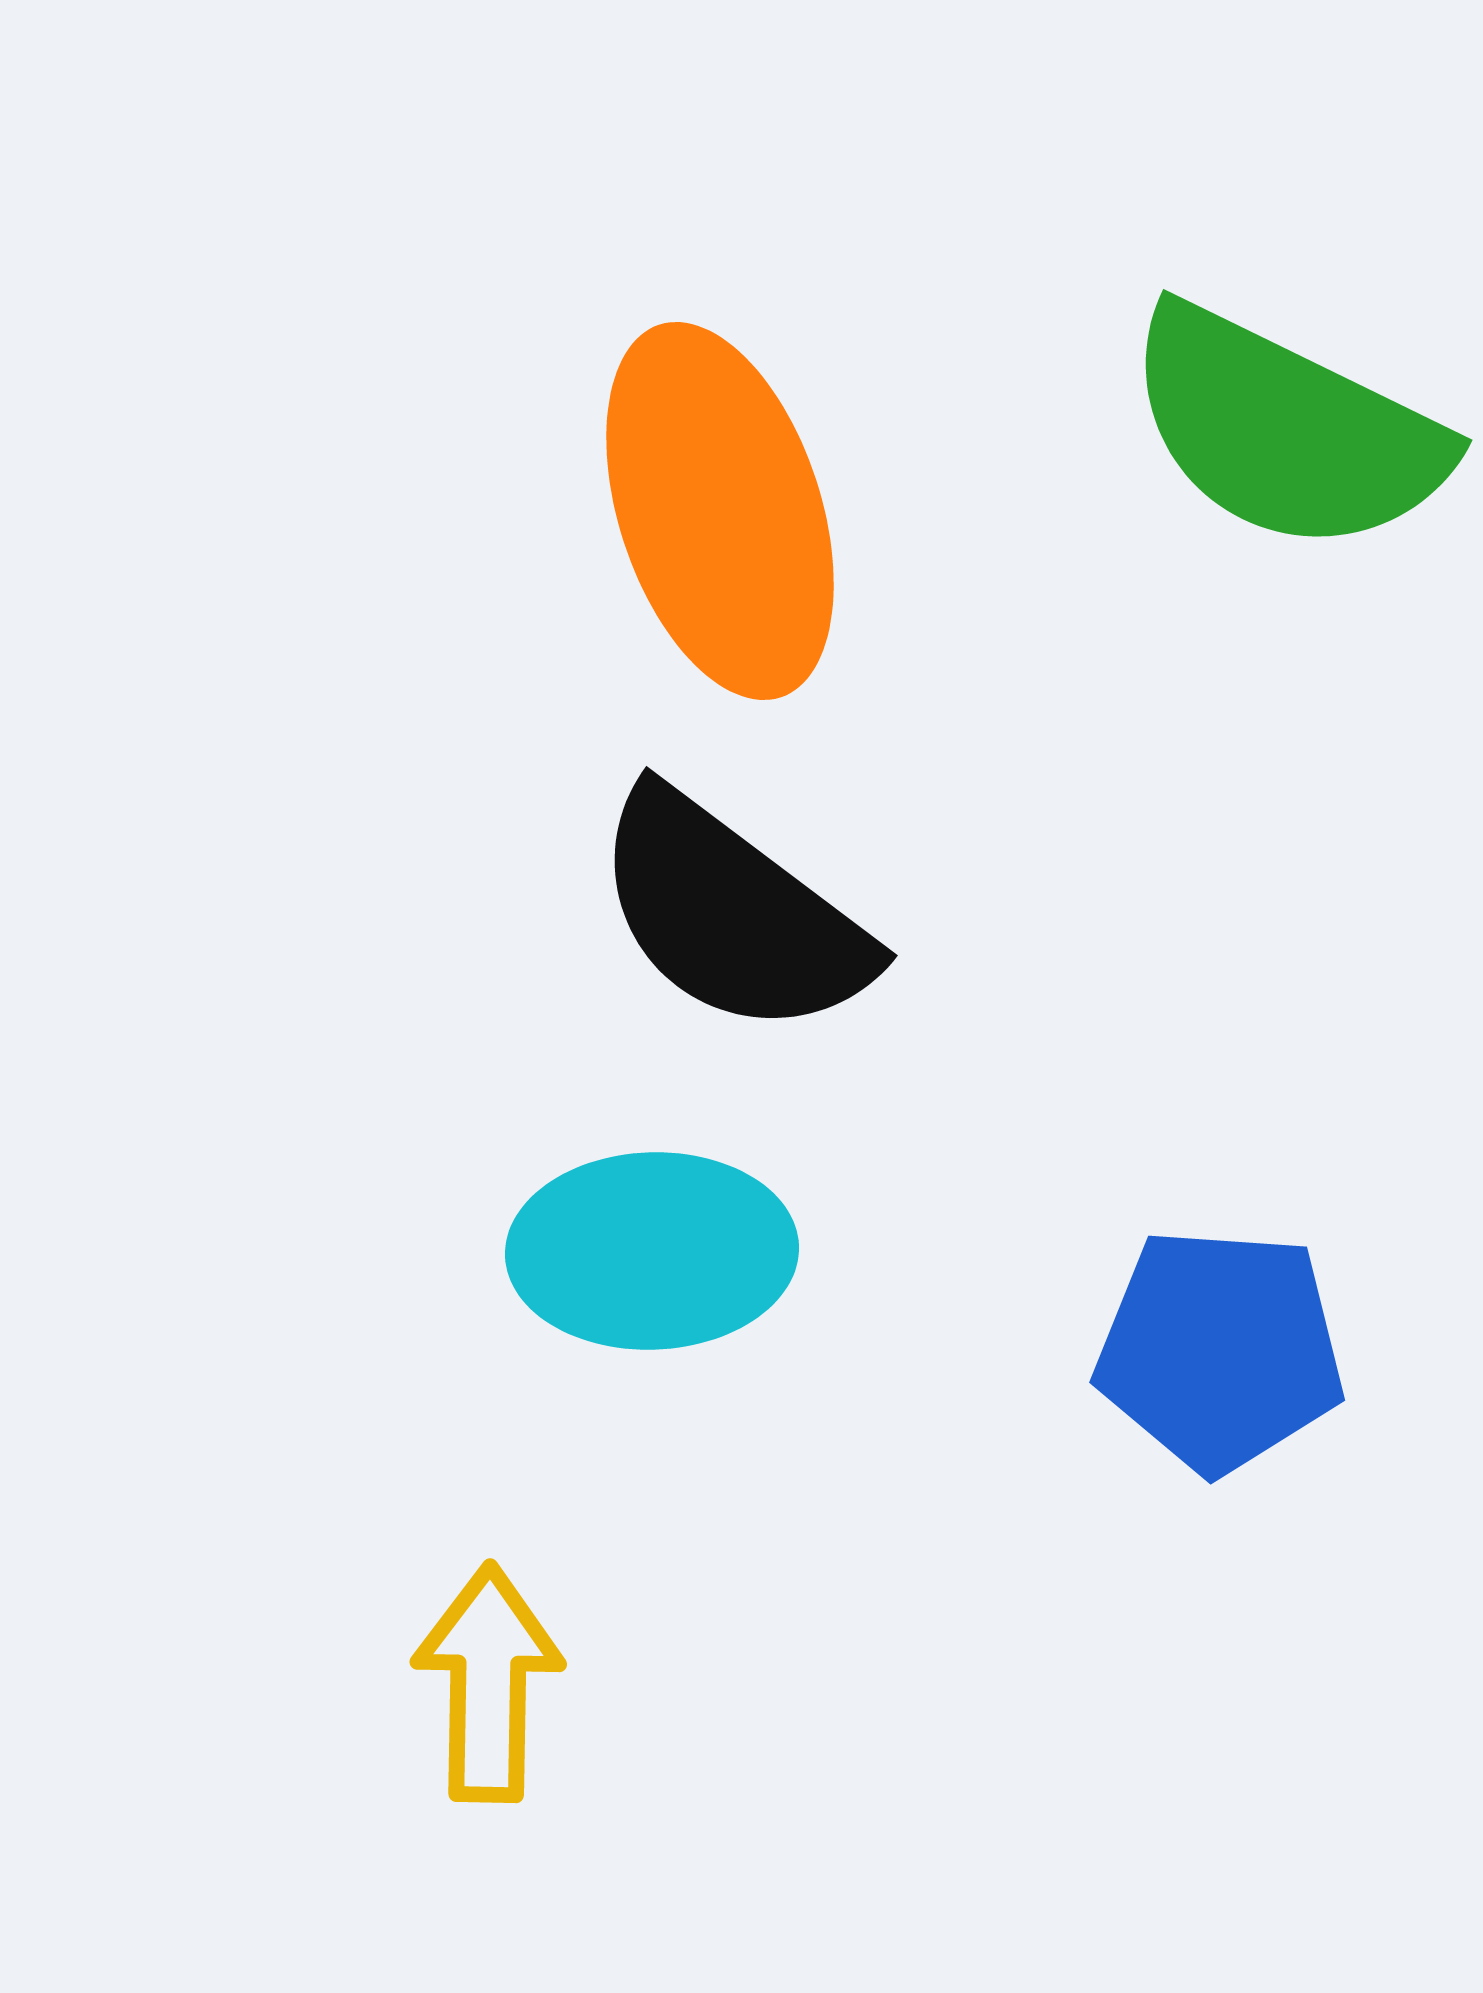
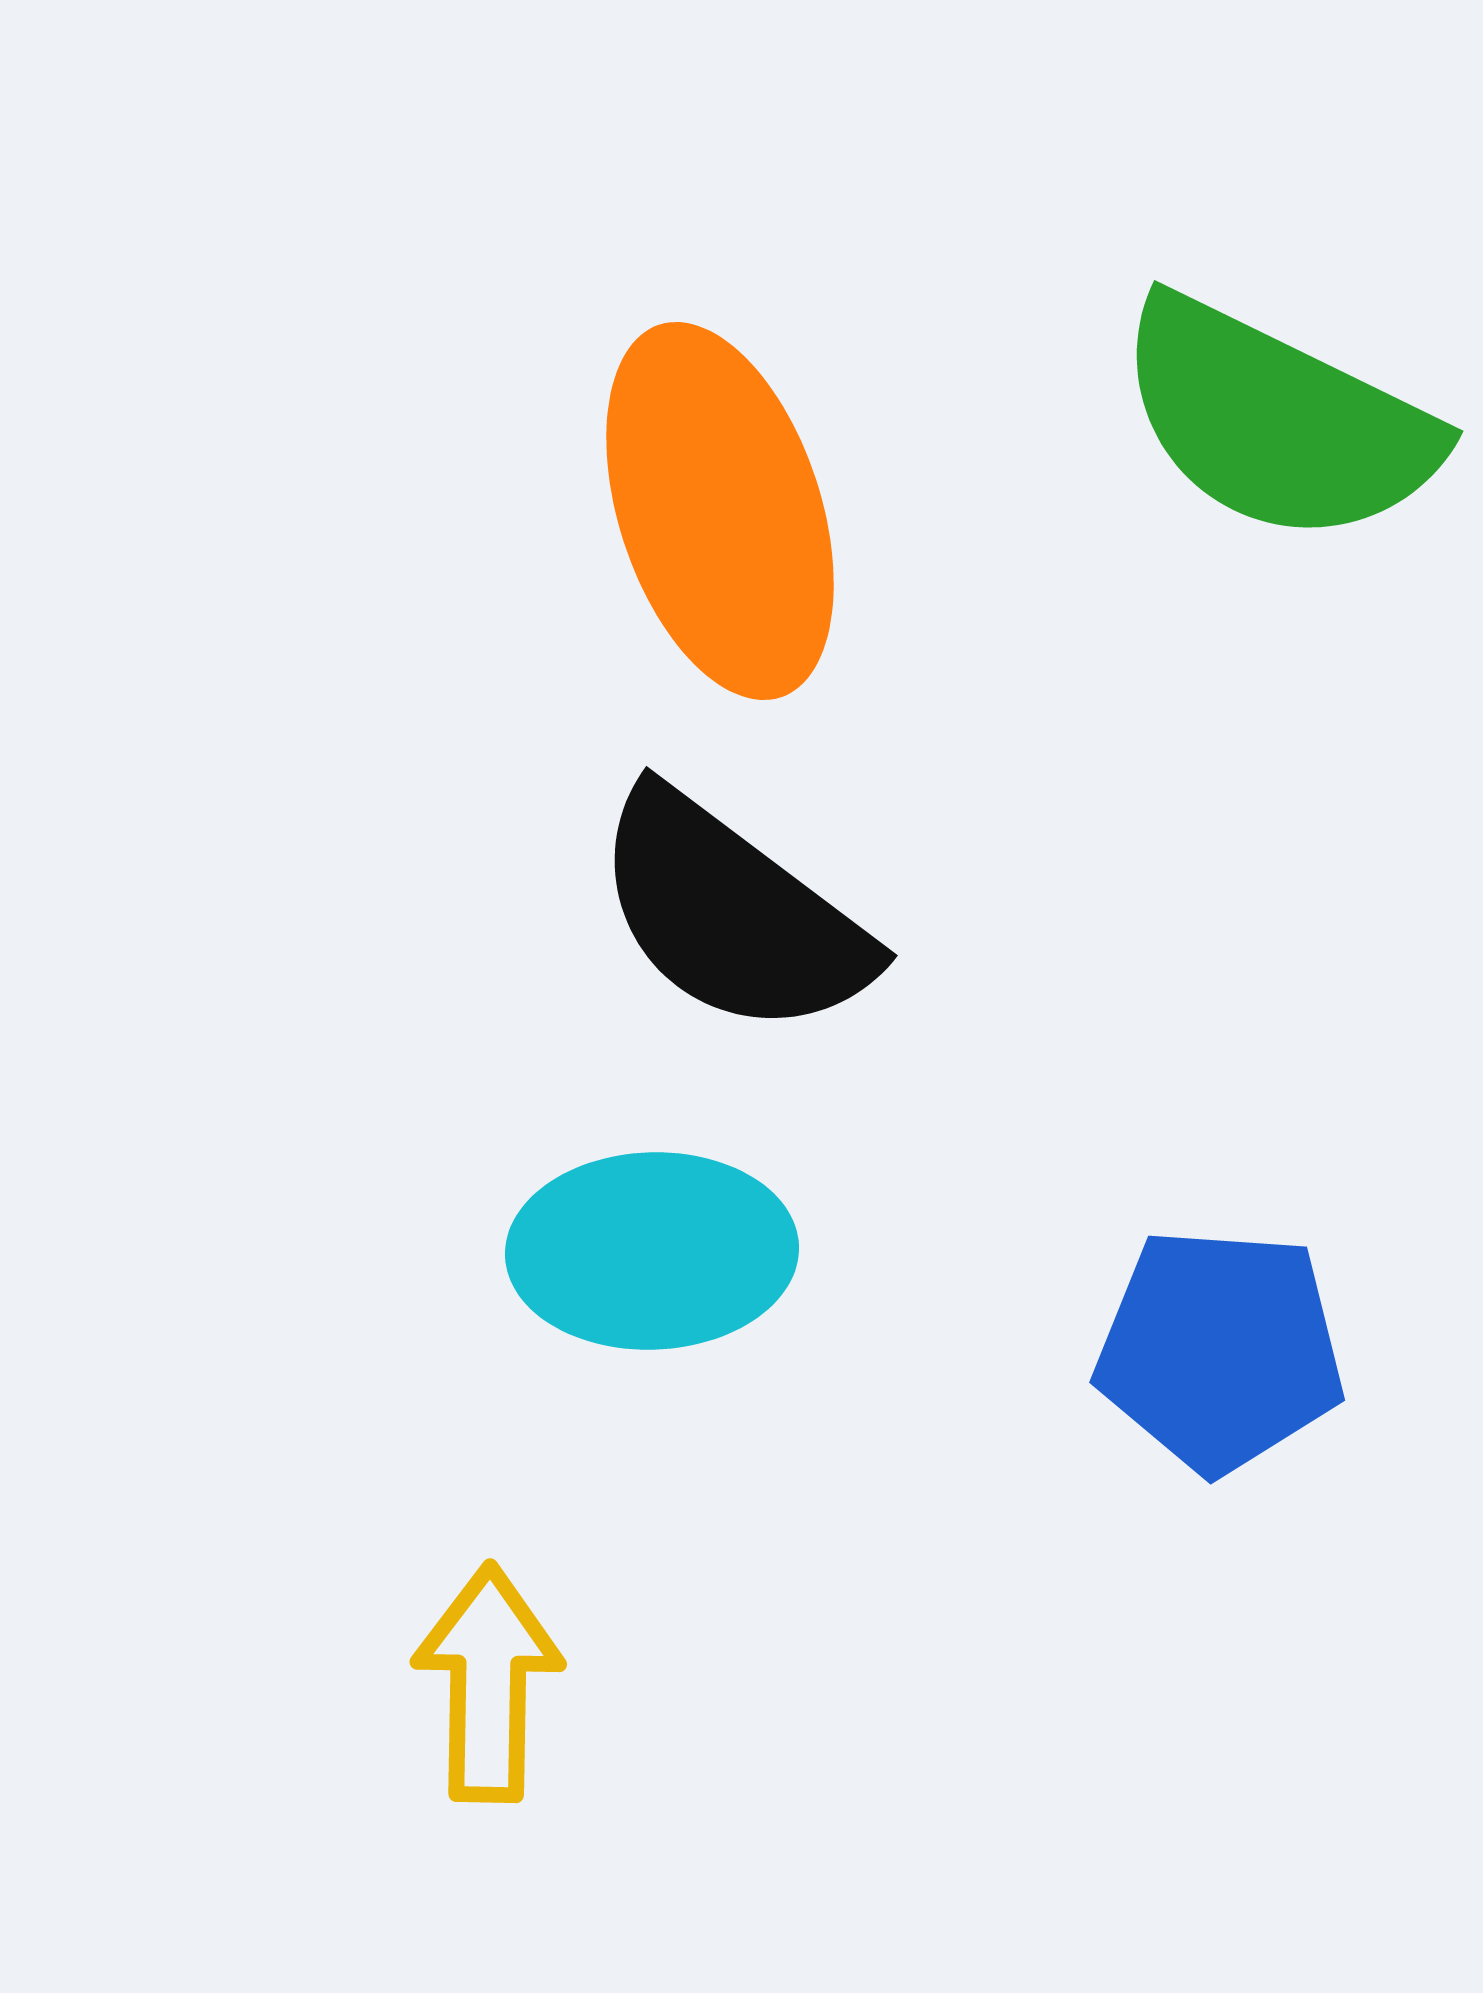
green semicircle: moved 9 px left, 9 px up
